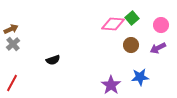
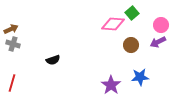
green square: moved 5 px up
gray cross: rotated 32 degrees counterclockwise
purple arrow: moved 6 px up
red line: rotated 12 degrees counterclockwise
